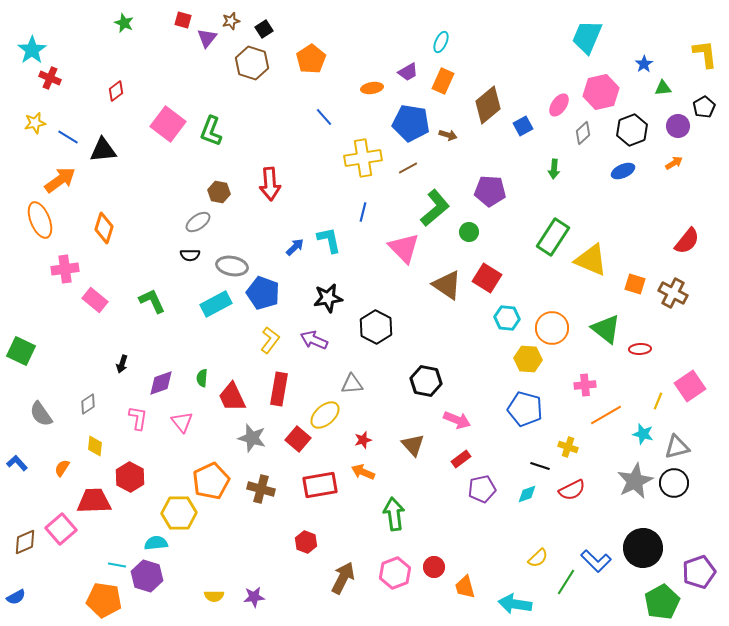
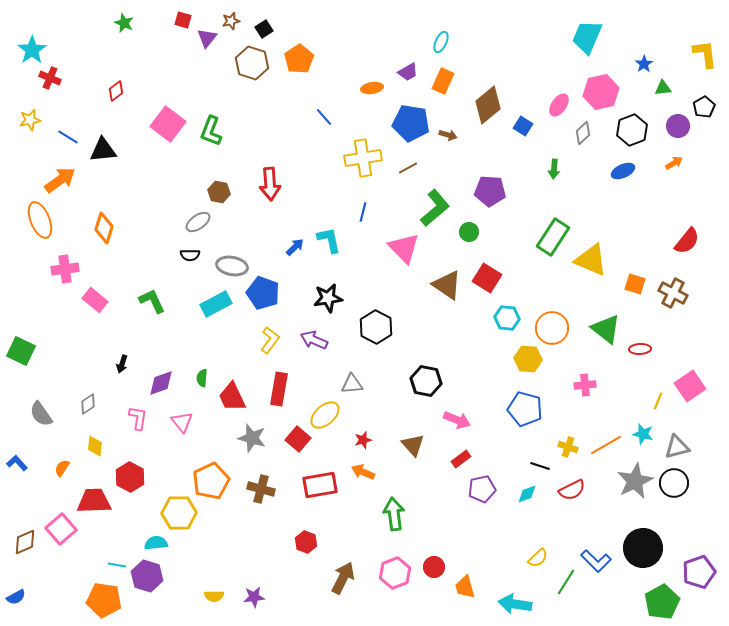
orange pentagon at (311, 59): moved 12 px left
yellow star at (35, 123): moved 5 px left, 3 px up
blue square at (523, 126): rotated 30 degrees counterclockwise
orange line at (606, 415): moved 30 px down
